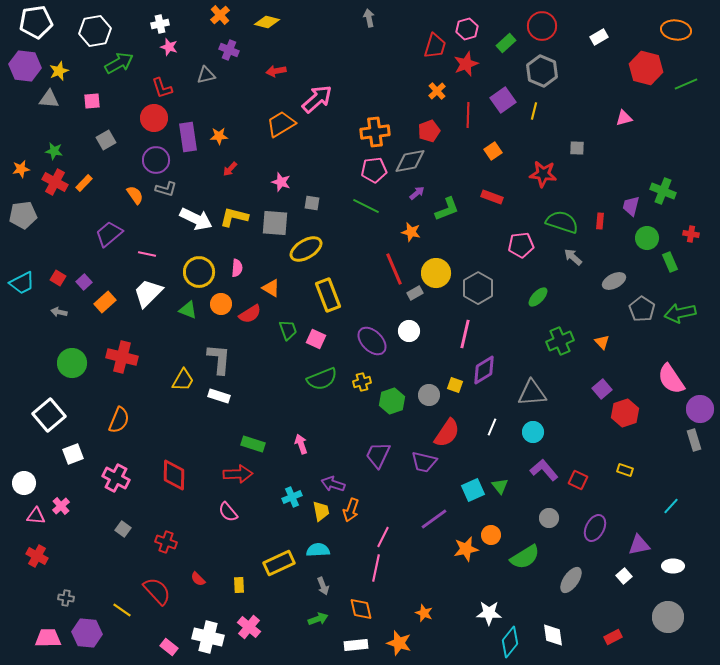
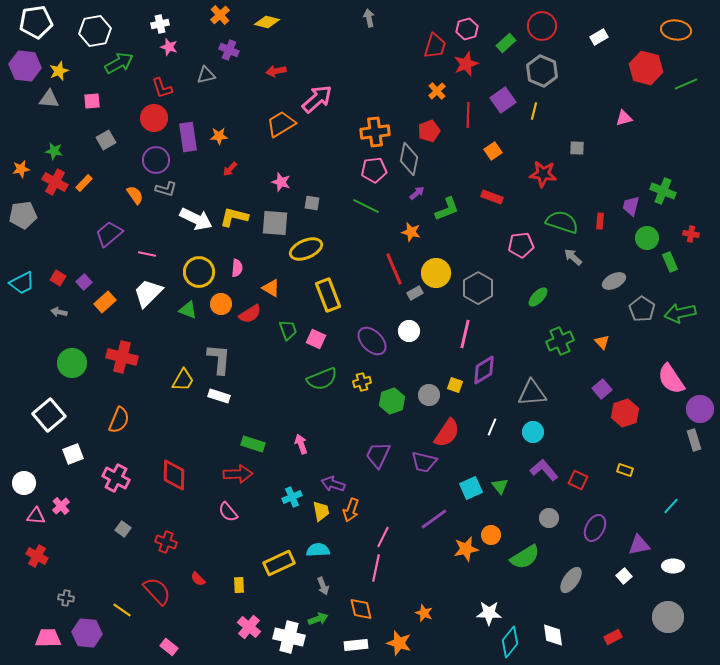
gray diamond at (410, 161): moved 1 px left, 2 px up; rotated 68 degrees counterclockwise
yellow ellipse at (306, 249): rotated 8 degrees clockwise
cyan square at (473, 490): moved 2 px left, 2 px up
white cross at (208, 637): moved 81 px right
